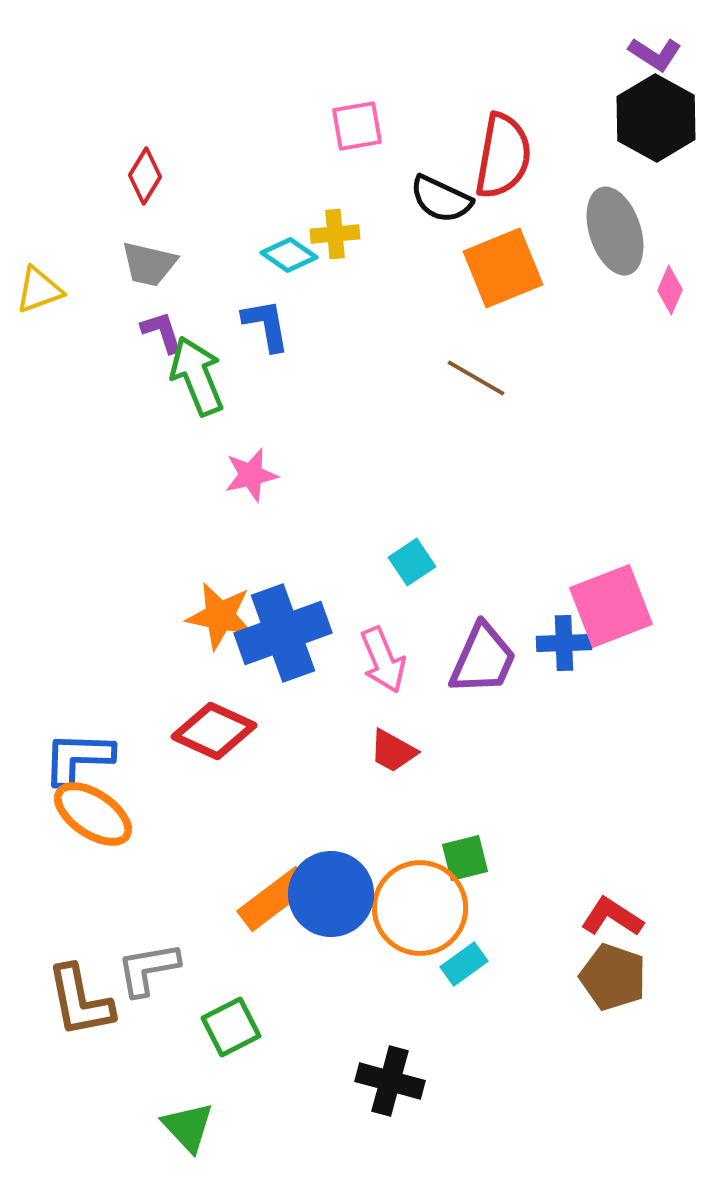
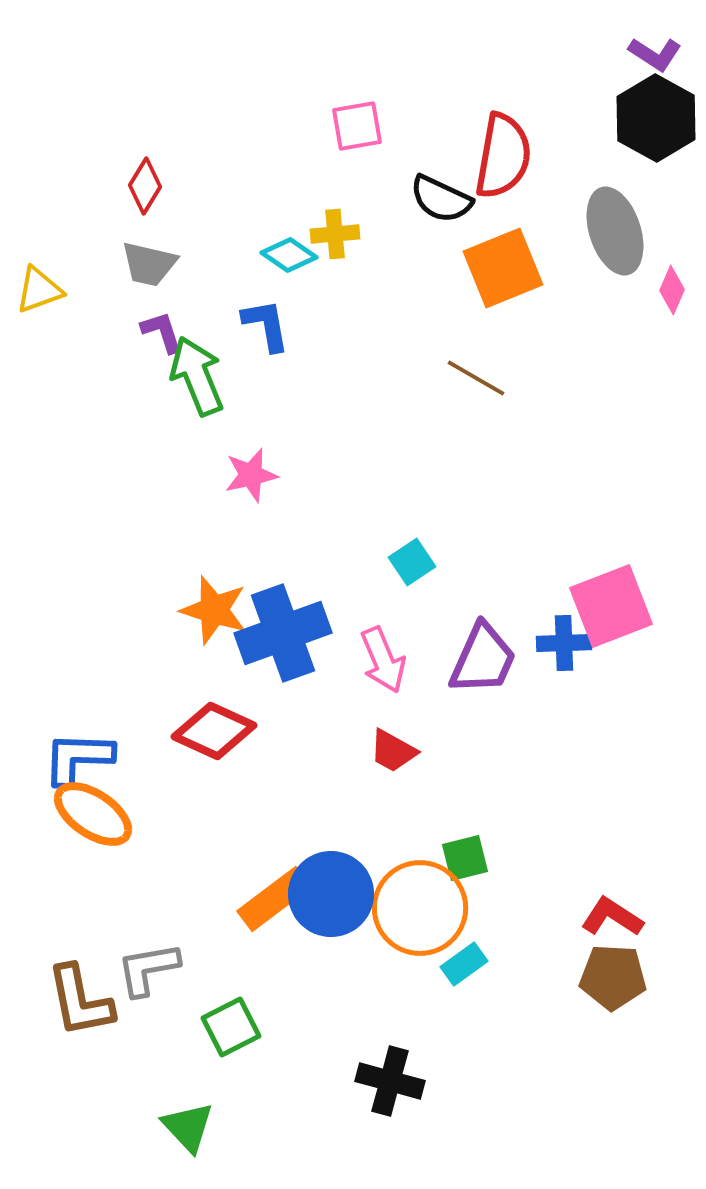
red diamond at (145, 176): moved 10 px down
pink diamond at (670, 290): moved 2 px right
orange star at (220, 616): moved 6 px left, 6 px up; rotated 6 degrees clockwise
brown pentagon at (613, 977): rotated 16 degrees counterclockwise
